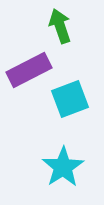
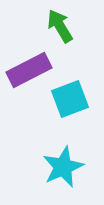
green arrow: rotated 12 degrees counterclockwise
cyan star: rotated 9 degrees clockwise
